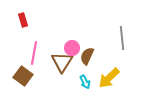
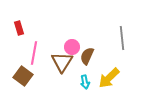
red rectangle: moved 4 px left, 8 px down
pink circle: moved 1 px up
cyan arrow: rotated 16 degrees clockwise
